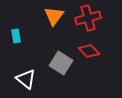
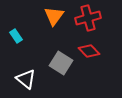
cyan rectangle: rotated 24 degrees counterclockwise
